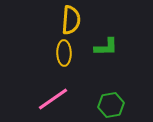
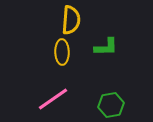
yellow ellipse: moved 2 px left, 1 px up
